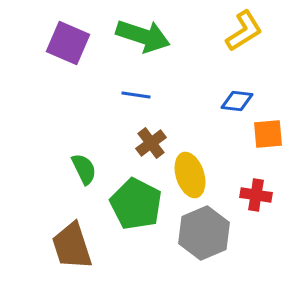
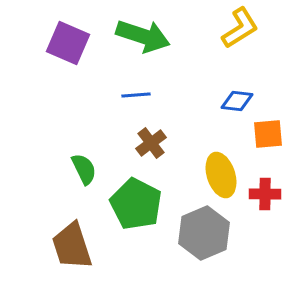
yellow L-shape: moved 4 px left, 3 px up
blue line: rotated 12 degrees counterclockwise
yellow ellipse: moved 31 px right
red cross: moved 9 px right, 1 px up; rotated 8 degrees counterclockwise
